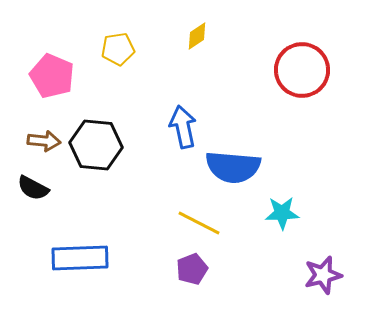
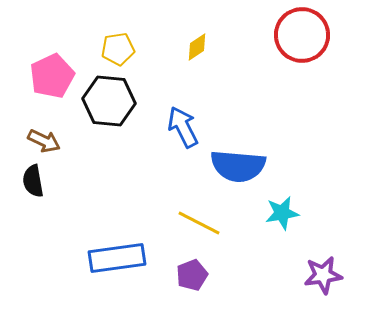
yellow diamond: moved 11 px down
red circle: moved 35 px up
pink pentagon: rotated 24 degrees clockwise
blue arrow: rotated 15 degrees counterclockwise
brown arrow: rotated 20 degrees clockwise
black hexagon: moved 13 px right, 44 px up
blue semicircle: moved 5 px right, 1 px up
black semicircle: moved 7 px up; rotated 52 degrees clockwise
cyan star: rotated 8 degrees counterclockwise
blue rectangle: moved 37 px right; rotated 6 degrees counterclockwise
purple pentagon: moved 6 px down
purple star: rotated 6 degrees clockwise
